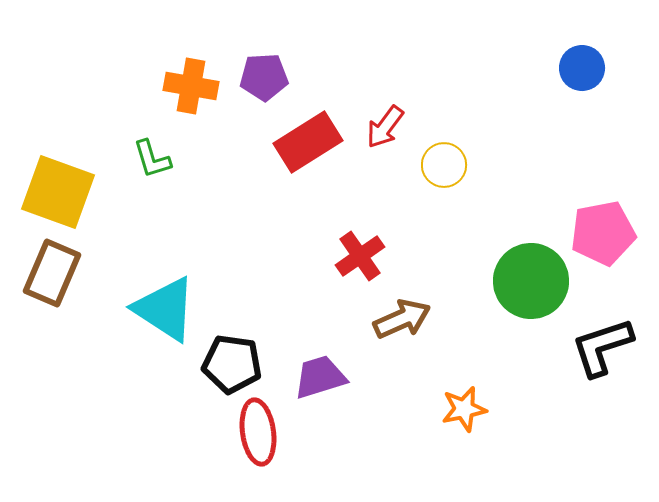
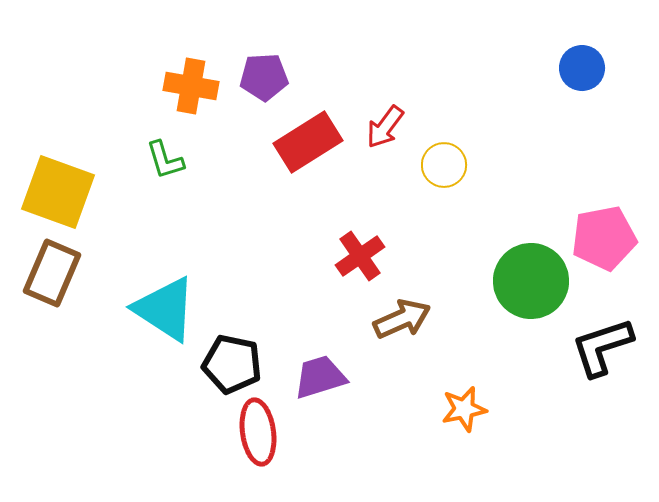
green L-shape: moved 13 px right, 1 px down
pink pentagon: moved 1 px right, 5 px down
black pentagon: rotated 4 degrees clockwise
